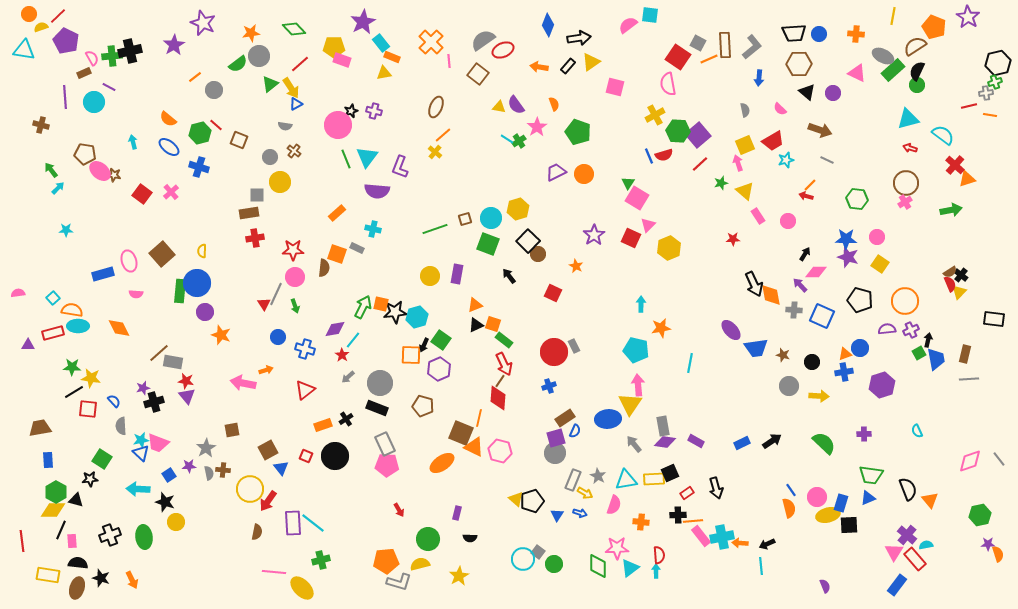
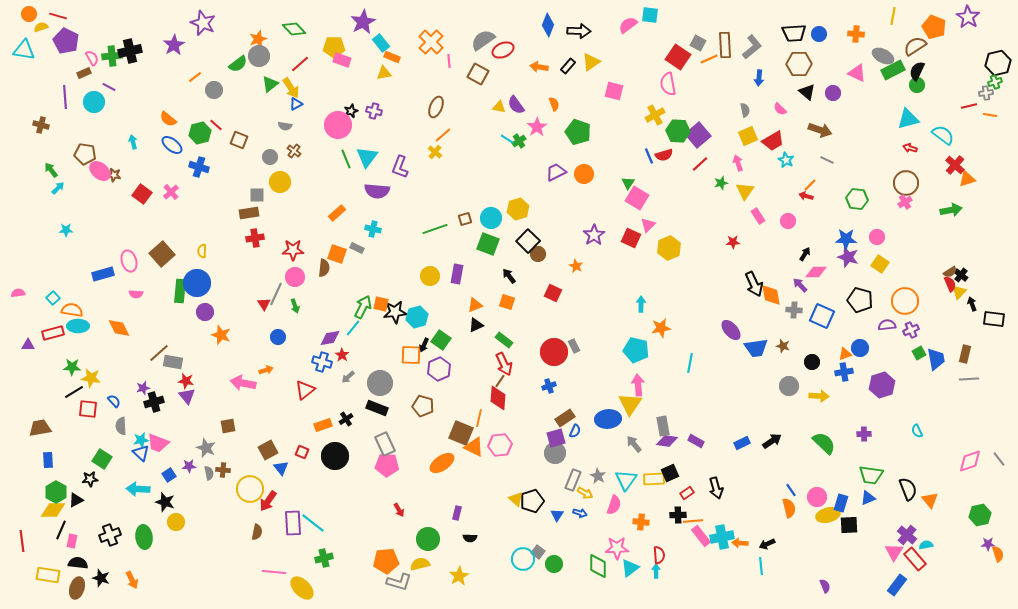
red line at (58, 16): rotated 60 degrees clockwise
orange star at (251, 33): moved 7 px right, 6 px down; rotated 12 degrees counterclockwise
black arrow at (579, 38): moved 7 px up; rotated 10 degrees clockwise
green rectangle at (893, 70): rotated 15 degrees clockwise
brown square at (478, 74): rotated 10 degrees counterclockwise
pink square at (615, 87): moved 1 px left, 4 px down
yellow square at (745, 145): moved 3 px right, 9 px up
blue ellipse at (169, 147): moved 3 px right, 2 px up
cyan star at (786, 160): rotated 28 degrees counterclockwise
yellow triangle at (745, 191): rotated 24 degrees clockwise
red star at (733, 239): moved 3 px down
orange square at (493, 324): moved 14 px right, 22 px up
purple diamond at (335, 329): moved 5 px left, 9 px down
purple semicircle at (887, 329): moved 4 px up
cyan line at (353, 340): moved 12 px up
black arrow at (928, 340): moved 44 px right, 36 px up; rotated 32 degrees counterclockwise
blue cross at (305, 349): moved 17 px right, 13 px down
brown star at (783, 355): moved 9 px up
brown square at (232, 430): moved 4 px left, 4 px up
purple diamond at (665, 442): moved 2 px right, 1 px up
gray star at (206, 448): rotated 18 degrees counterclockwise
pink hexagon at (500, 451): moved 6 px up; rotated 20 degrees counterclockwise
red square at (306, 456): moved 4 px left, 4 px up
cyan triangle at (626, 480): rotated 45 degrees counterclockwise
black triangle at (76, 500): rotated 42 degrees counterclockwise
pink rectangle at (72, 541): rotated 16 degrees clockwise
green cross at (321, 560): moved 3 px right, 2 px up
